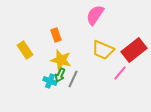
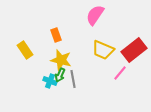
gray line: rotated 36 degrees counterclockwise
